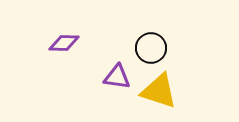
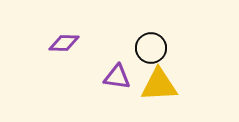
yellow triangle: moved 6 px up; rotated 21 degrees counterclockwise
